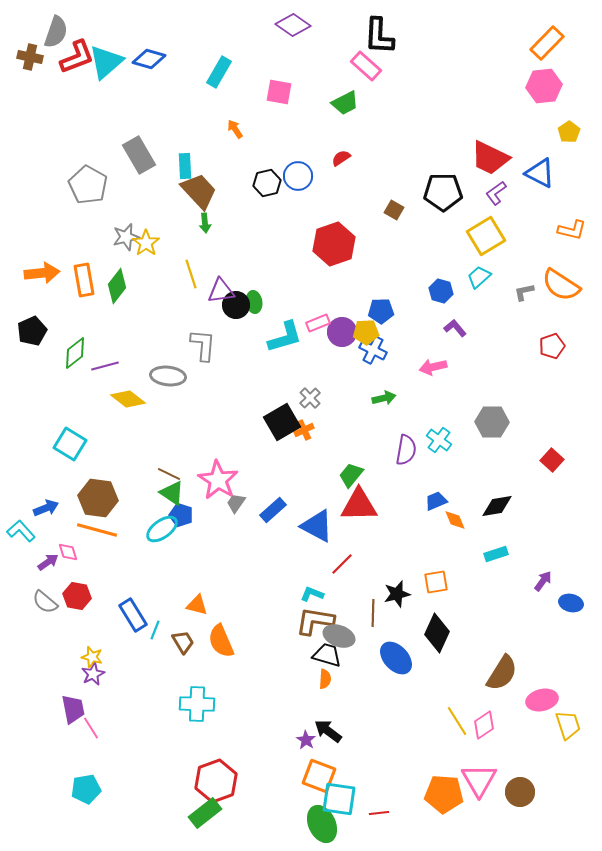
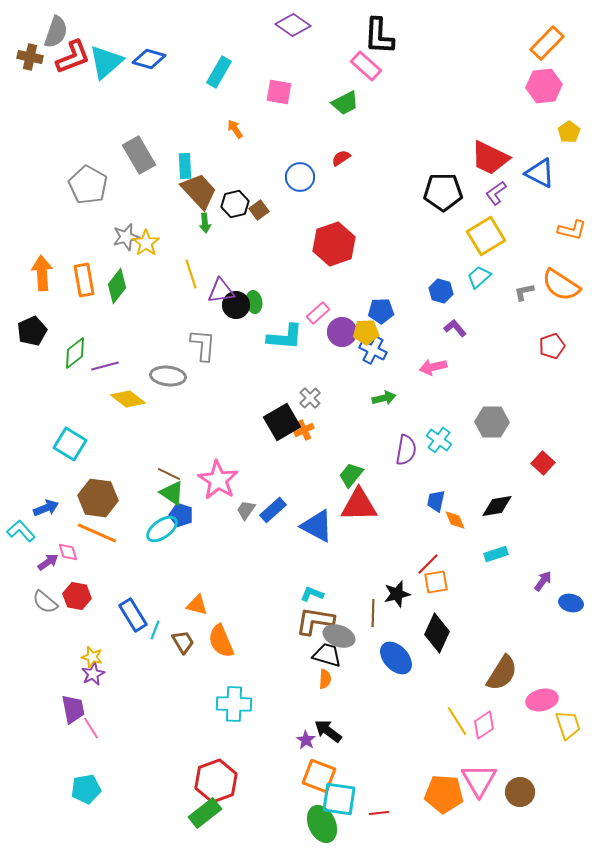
red L-shape at (77, 57): moved 4 px left
blue circle at (298, 176): moved 2 px right, 1 px down
black hexagon at (267, 183): moved 32 px left, 21 px down
brown square at (394, 210): moved 135 px left; rotated 24 degrees clockwise
orange arrow at (42, 273): rotated 88 degrees counterclockwise
pink rectangle at (318, 323): moved 10 px up; rotated 20 degrees counterclockwise
cyan L-shape at (285, 337): rotated 21 degrees clockwise
red square at (552, 460): moved 9 px left, 3 px down
blue trapezoid at (436, 501): rotated 55 degrees counterclockwise
gray trapezoid at (236, 503): moved 10 px right, 7 px down
orange line at (97, 530): moved 3 px down; rotated 9 degrees clockwise
red line at (342, 564): moved 86 px right
cyan cross at (197, 704): moved 37 px right
